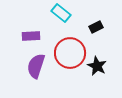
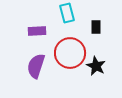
cyan rectangle: moved 6 px right; rotated 36 degrees clockwise
black rectangle: rotated 64 degrees counterclockwise
purple rectangle: moved 6 px right, 5 px up
black star: moved 1 px left
